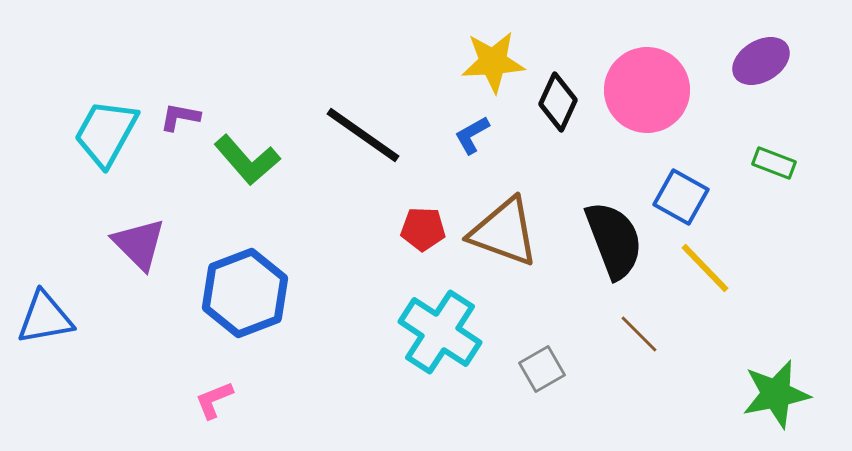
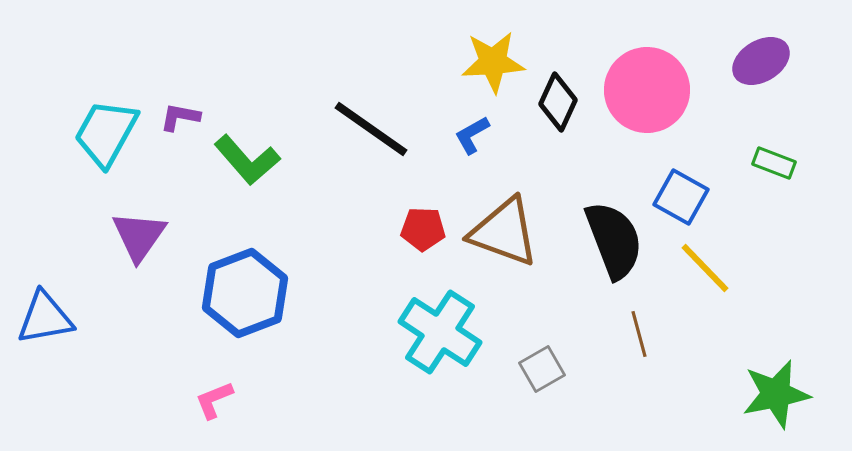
black line: moved 8 px right, 6 px up
purple triangle: moved 8 px up; rotated 20 degrees clockwise
brown line: rotated 30 degrees clockwise
